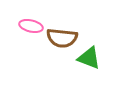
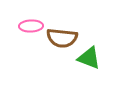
pink ellipse: rotated 15 degrees counterclockwise
